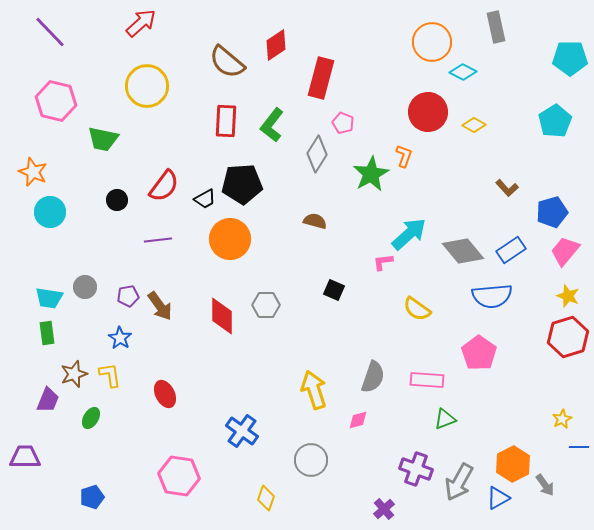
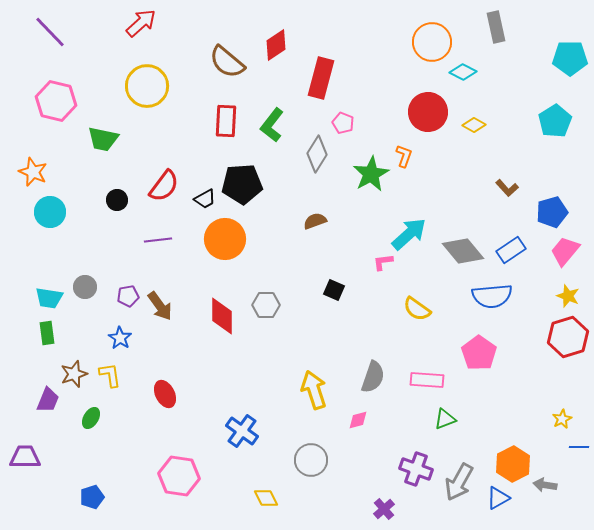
brown semicircle at (315, 221): rotated 35 degrees counterclockwise
orange circle at (230, 239): moved 5 px left
gray arrow at (545, 485): rotated 135 degrees clockwise
yellow diamond at (266, 498): rotated 45 degrees counterclockwise
